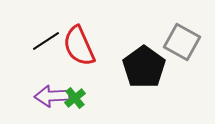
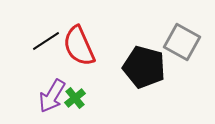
black pentagon: rotated 21 degrees counterclockwise
purple arrow: rotated 56 degrees counterclockwise
